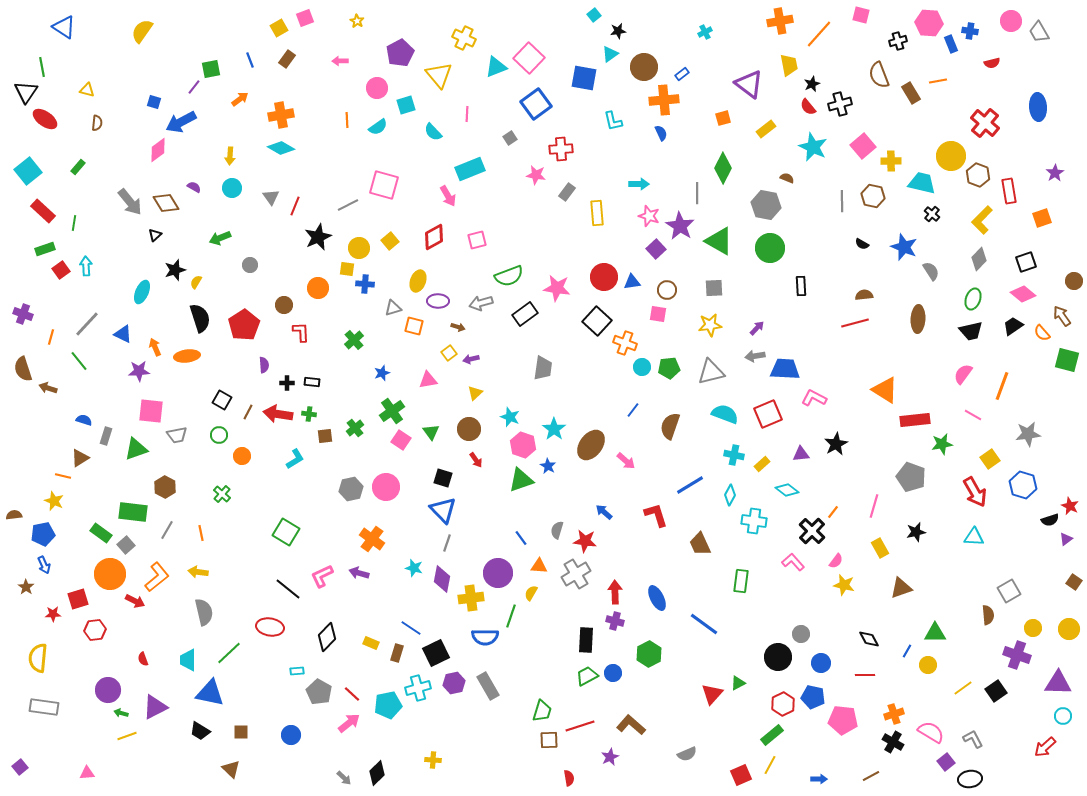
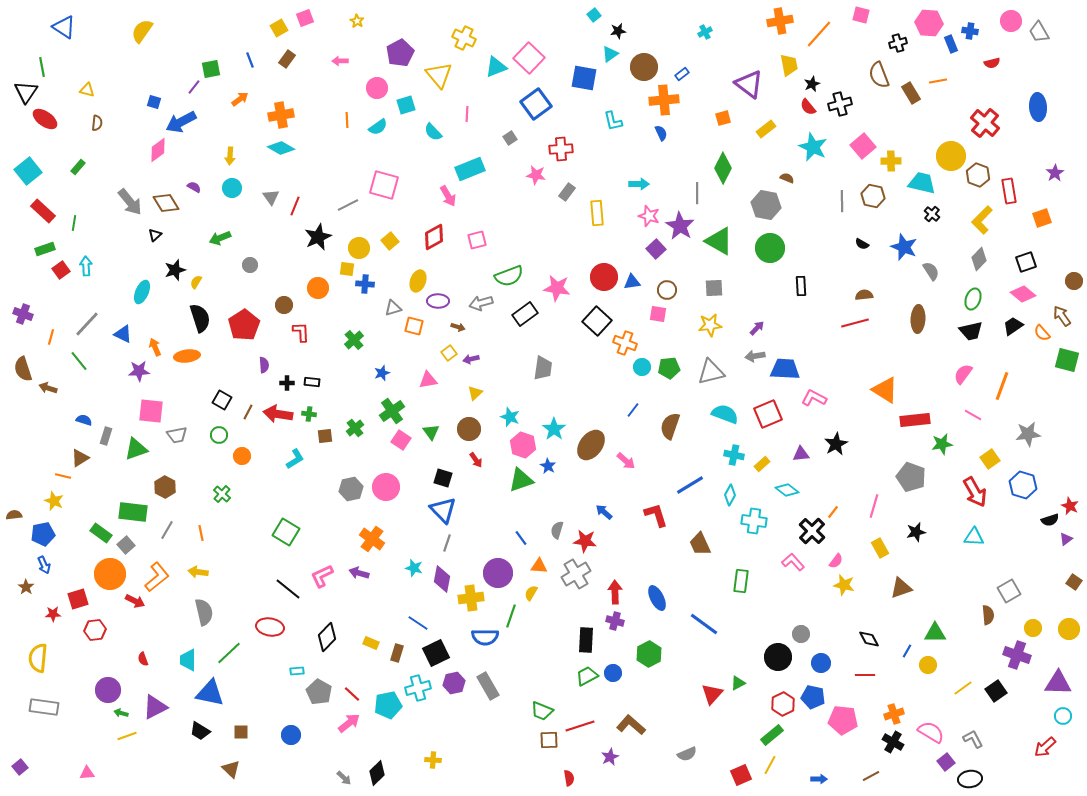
black cross at (898, 41): moved 2 px down
blue line at (411, 628): moved 7 px right, 5 px up
green trapezoid at (542, 711): rotated 95 degrees clockwise
